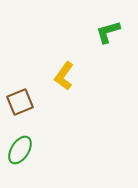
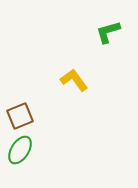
yellow L-shape: moved 10 px right, 4 px down; rotated 108 degrees clockwise
brown square: moved 14 px down
